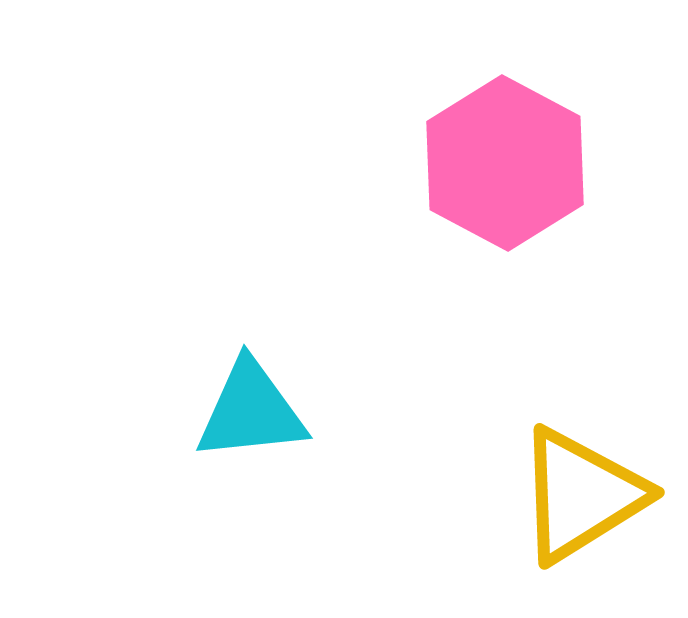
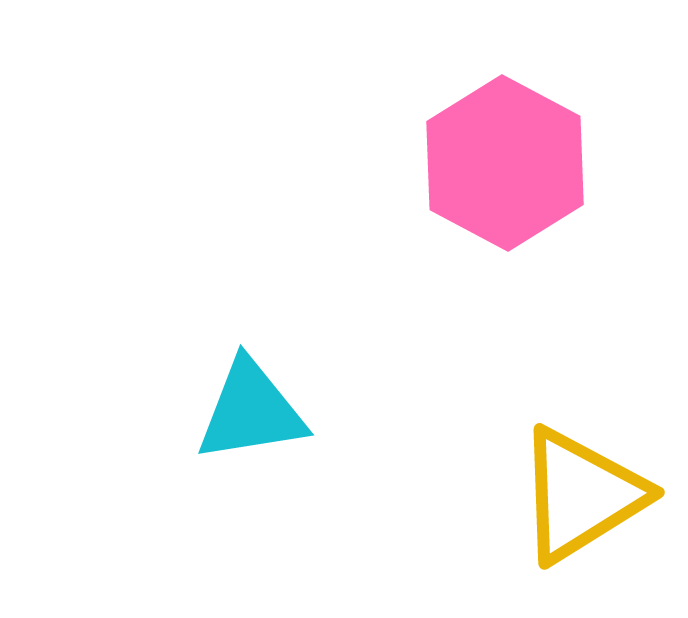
cyan triangle: rotated 3 degrees counterclockwise
